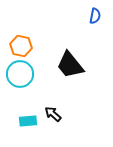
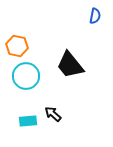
orange hexagon: moved 4 px left
cyan circle: moved 6 px right, 2 px down
